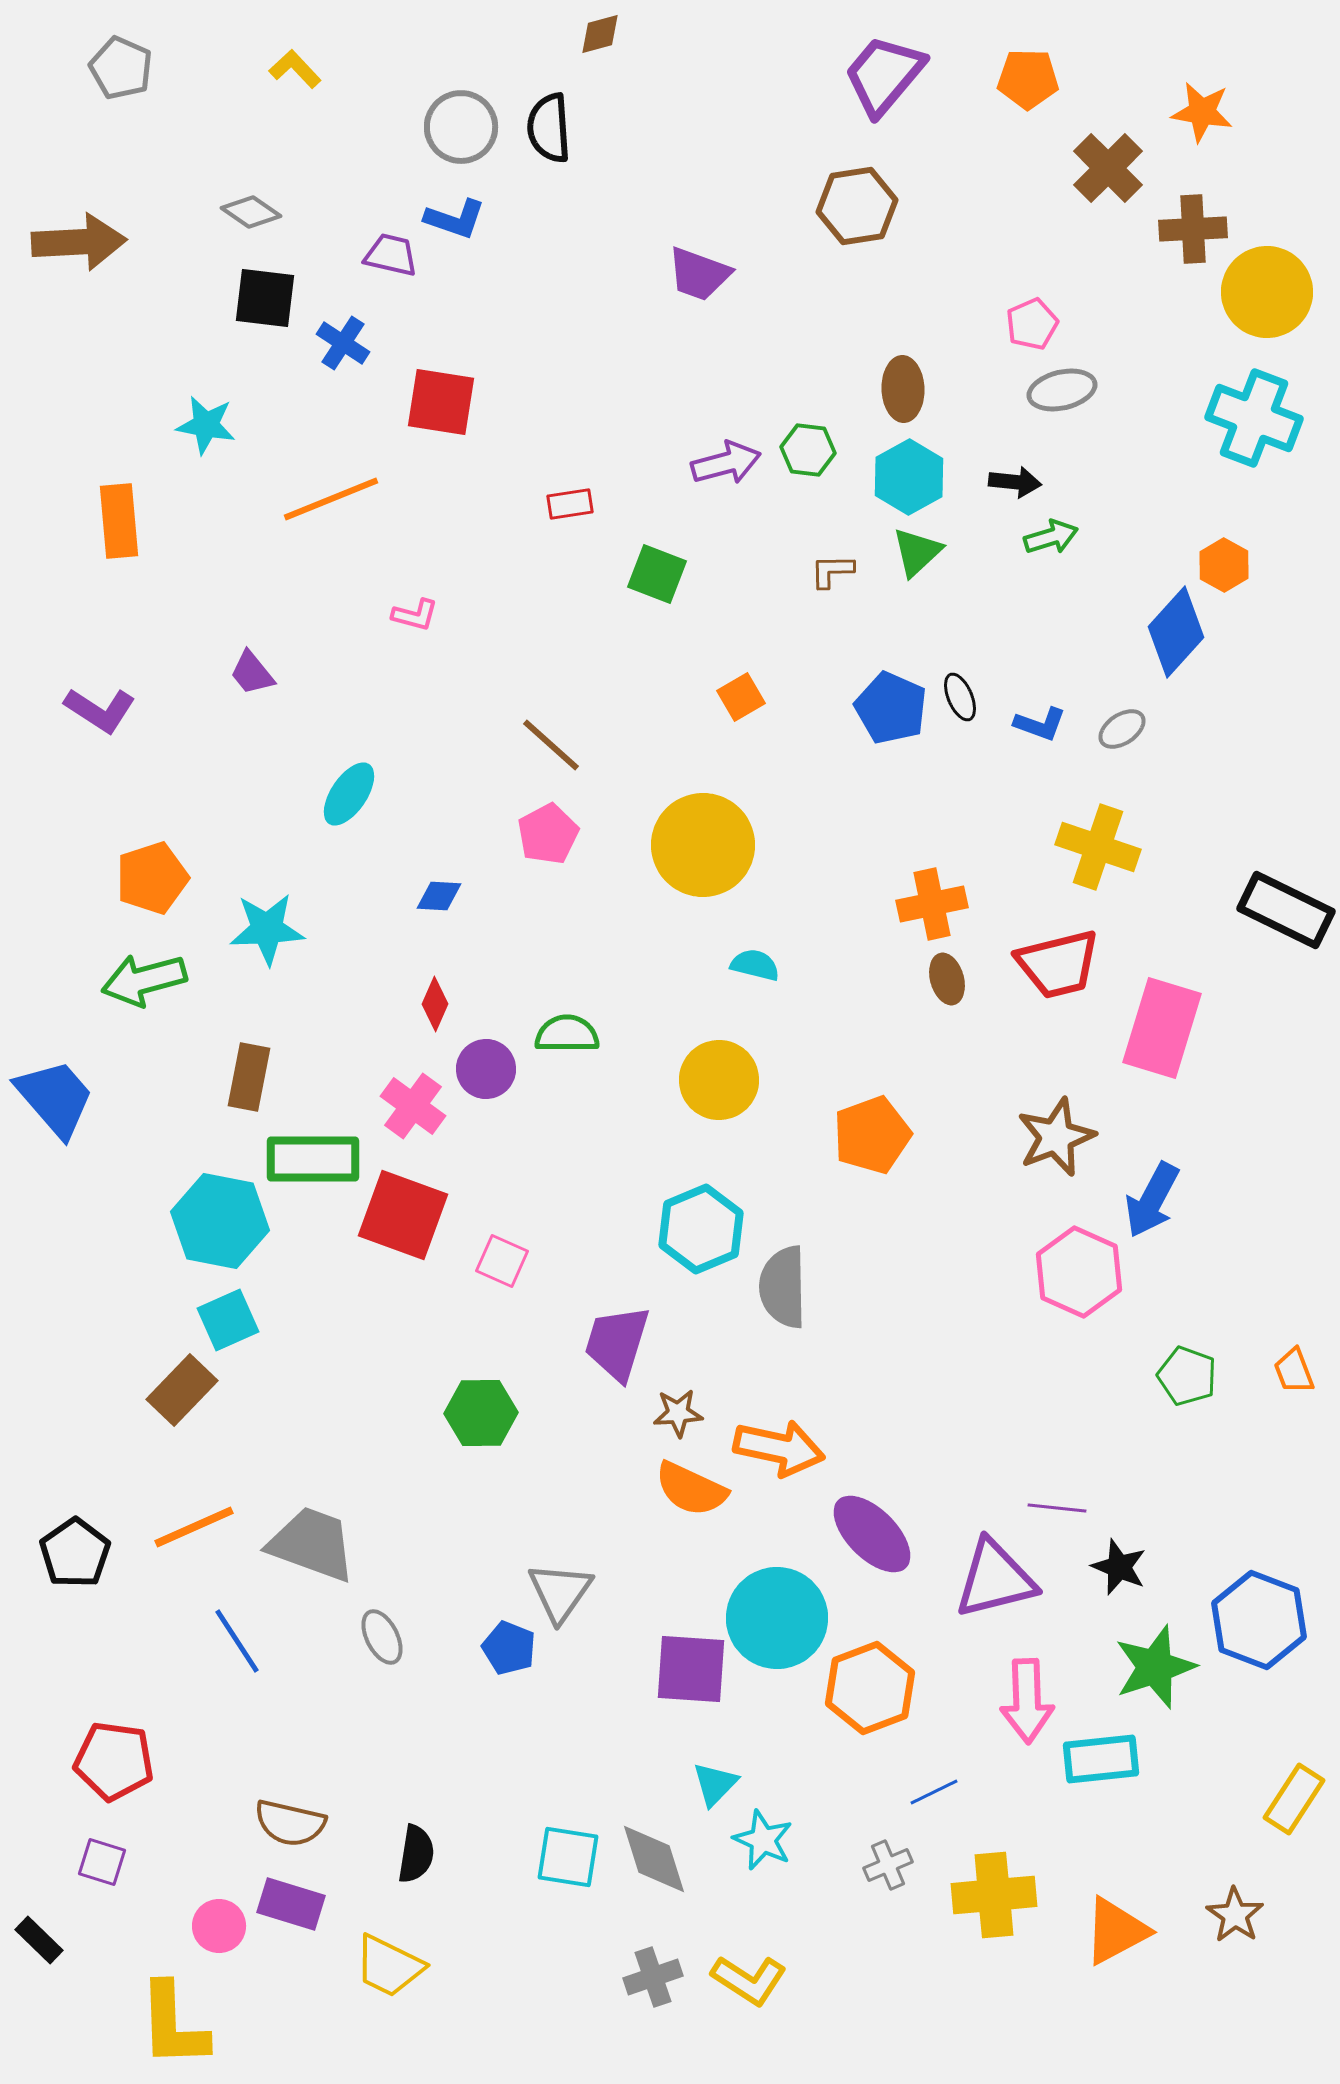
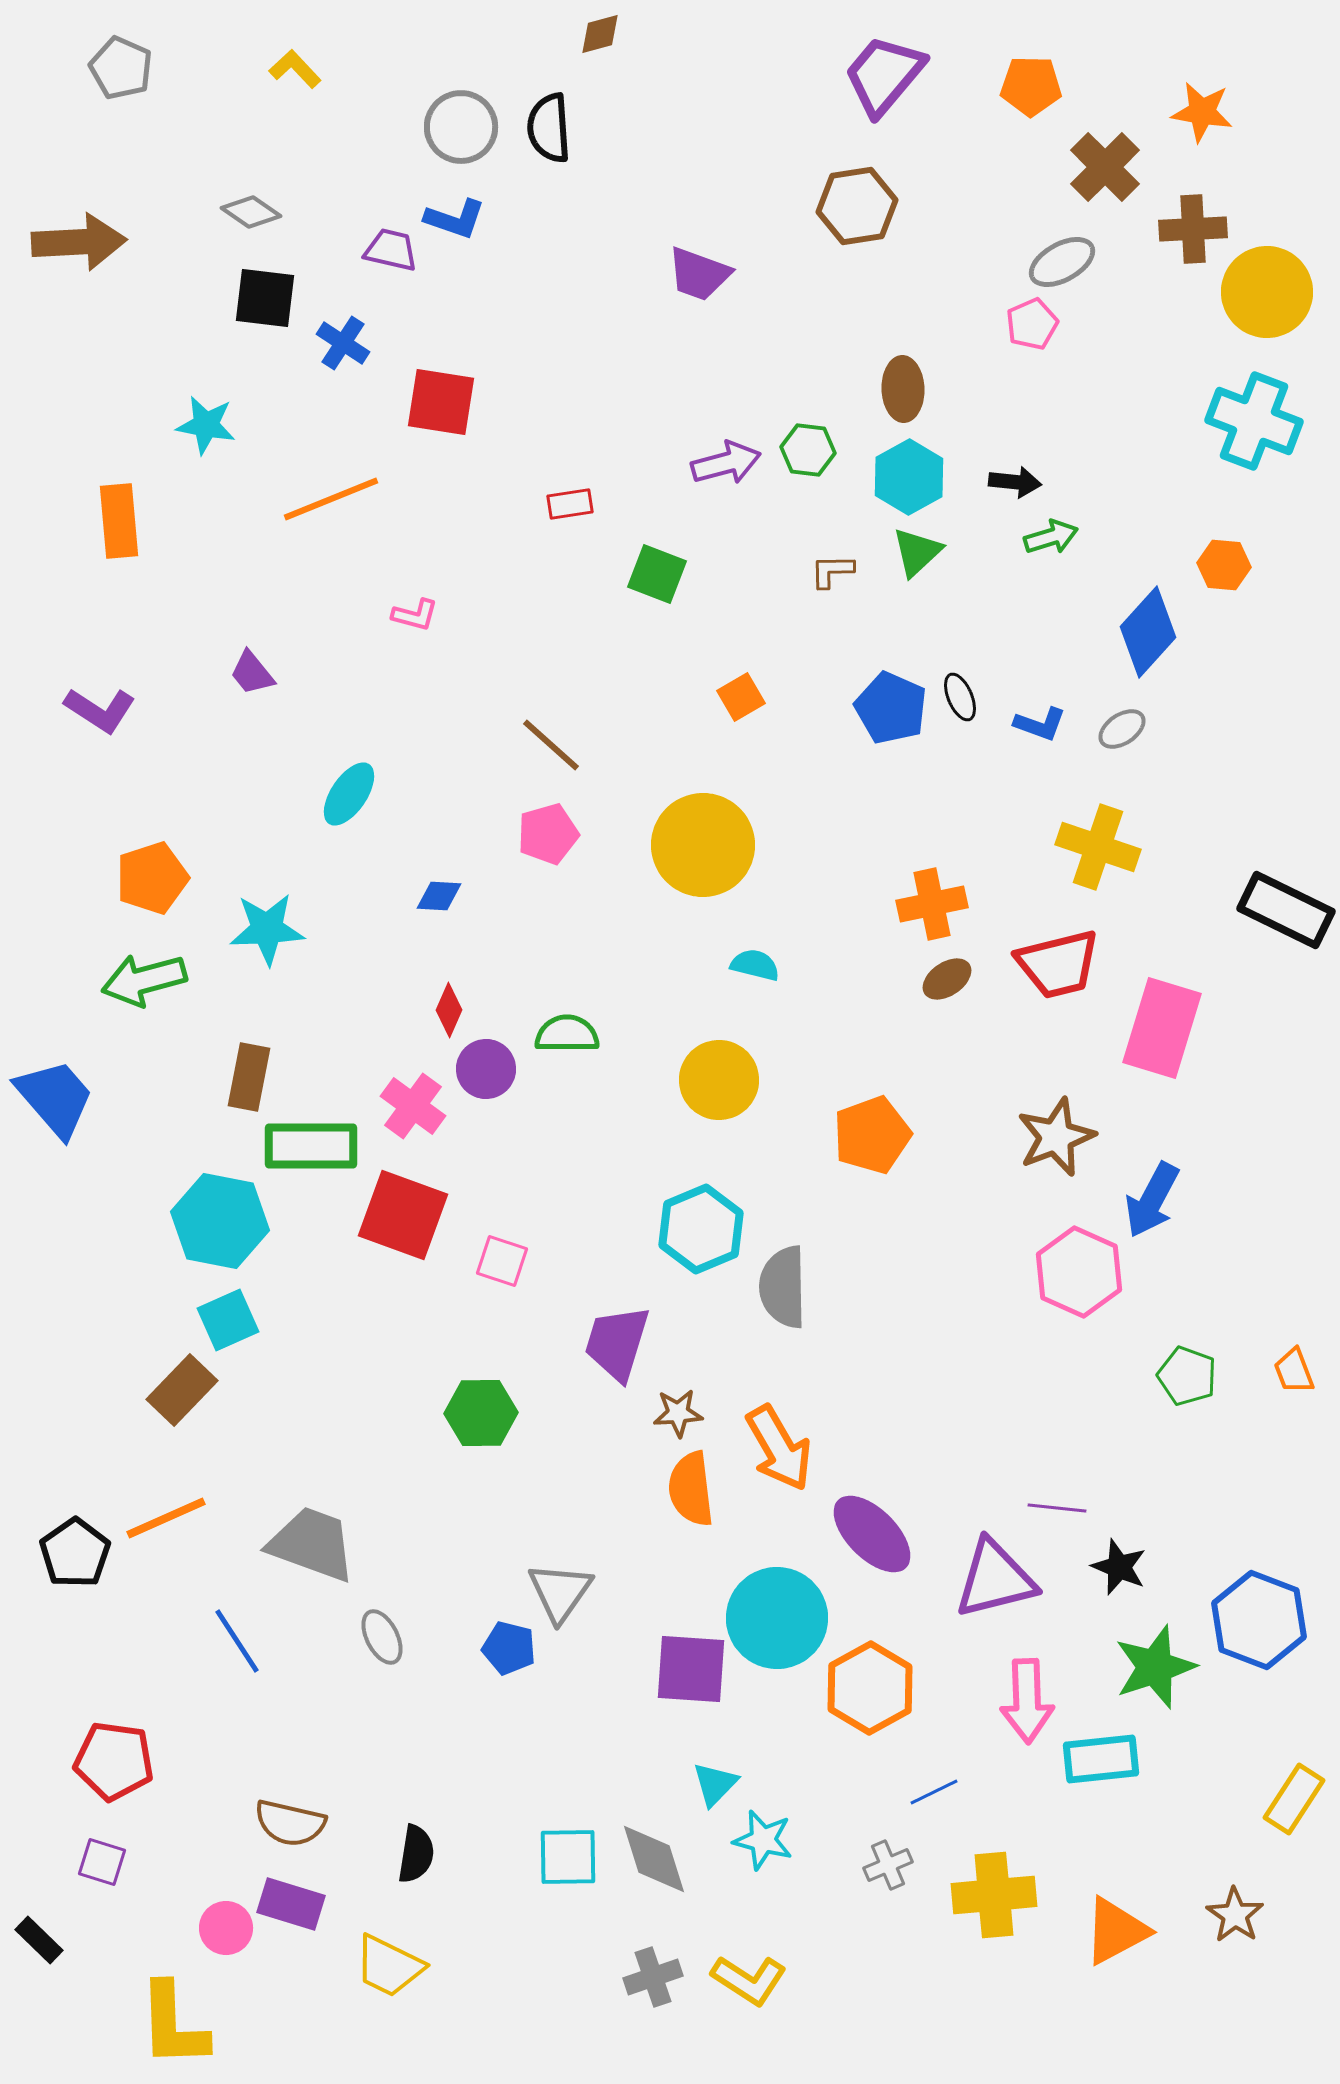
orange pentagon at (1028, 79): moved 3 px right, 7 px down
brown cross at (1108, 168): moved 3 px left, 1 px up
purple trapezoid at (391, 255): moved 5 px up
gray ellipse at (1062, 390): moved 128 px up; rotated 16 degrees counterclockwise
cyan cross at (1254, 418): moved 3 px down
orange hexagon at (1224, 565): rotated 24 degrees counterclockwise
blue diamond at (1176, 632): moved 28 px left
pink pentagon at (548, 834): rotated 12 degrees clockwise
brown ellipse at (947, 979): rotated 72 degrees clockwise
red diamond at (435, 1004): moved 14 px right, 6 px down
green rectangle at (313, 1159): moved 2 px left, 13 px up
pink square at (502, 1261): rotated 6 degrees counterclockwise
orange arrow at (779, 1448): rotated 48 degrees clockwise
orange semicircle at (691, 1489): rotated 58 degrees clockwise
orange line at (194, 1527): moved 28 px left, 9 px up
blue pentagon at (509, 1648): rotated 8 degrees counterclockwise
orange hexagon at (870, 1688): rotated 8 degrees counterclockwise
cyan star at (763, 1840): rotated 10 degrees counterclockwise
cyan square at (568, 1857): rotated 10 degrees counterclockwise
pink circle at (219, 1926): moved 7 px right, 2 px down
